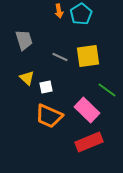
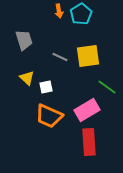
green line: moved 3 px up
pink rectangle: rotated 75 degrees counterclockwise
red rectangle: rotated 72 degrees counterclockwise
